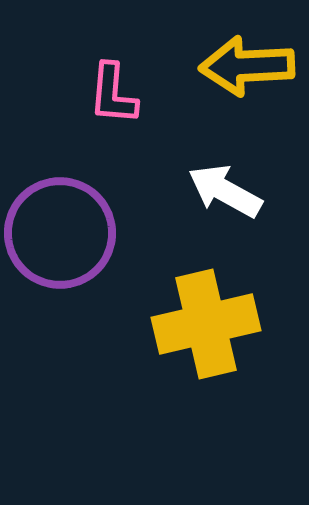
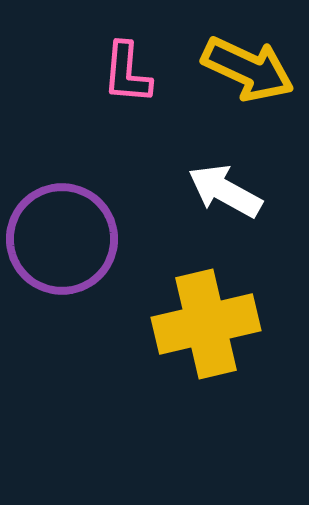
yellow arrow: moved 1 px right, 3 px down; rotated 152 degrees counterclockwise
pink L-shape: moved 14 px right, 21 px up
purple circle: moved 2 px right, 6 px down
